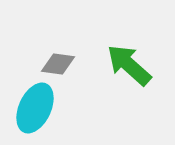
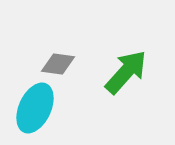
green arrow: moved 3 px left, 7 px down; rotated 90 degrees clockwise
